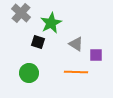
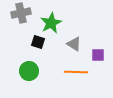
gray cross: rotated 36 degrees clockwise
gray triangle: moved 2 px left
purple square: moved 2 px right
green circle: moved 2 px up
